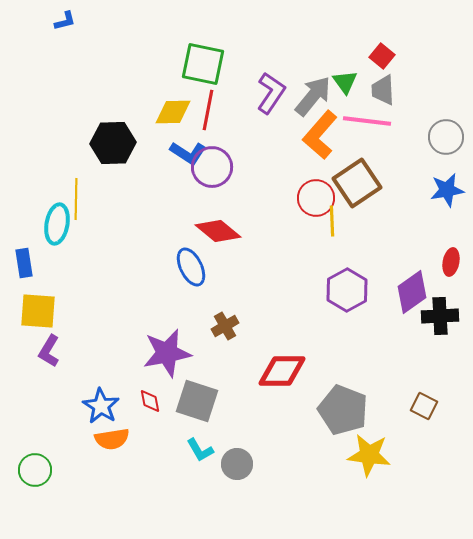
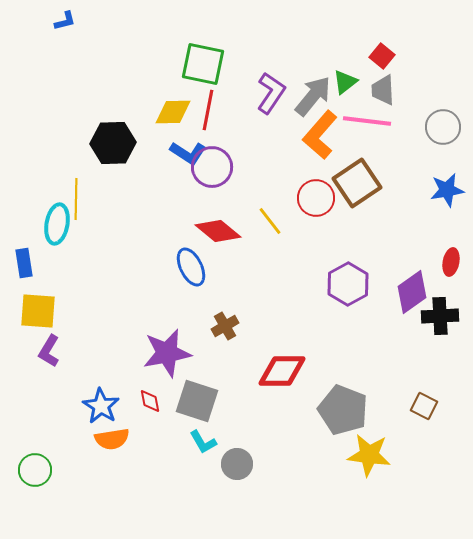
green triangle at (345, 82): rotated 28 degrees clockwise
gray circle at (446, 137): moved 3 px left, 10 px up
yellow line at (332, 221): moved 62 px left; rotated 36 degrees counterclockwise
purple hexagon at (347, 290): moved 1 px right, 6 px up
cyan L-shape at (200, 450): moved 3 px right, 8 px up
